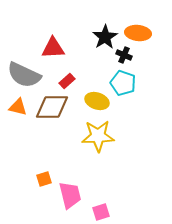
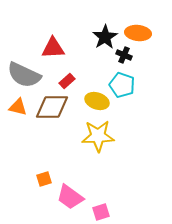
cyan pentagon: moved 1 px left, 2 px down
pink trapezoid: moved 2 px down; rotated 140 degrees clockwise
